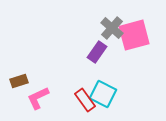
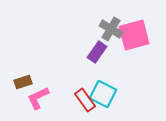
gray cross: moved 1 px left, 1 px down; rotated 10 degrees counterclockwise
brown rectangle: moved 4 px right, 1 px down
